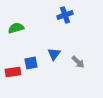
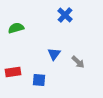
blue cross: rotated 28 degrees counterclockwise
blue square: moved 8 px right, 17 px down; rotated 16 degrees clockwise
